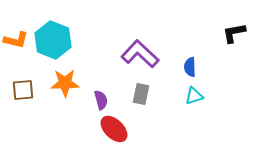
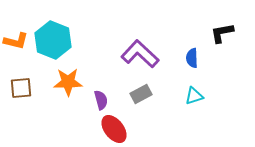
black L-shape: moved 12 px left
orange L-shape: moved 1 px down
blue semicircle: moved 2 px right, 9 px up
orange star: moved 3 px right, 1 px up
brown square: moved 2 px left, 2 px up
gray rectangle: rotated 50 degrees clockwise
red ellipse: rotated 8 degrees clockwise
